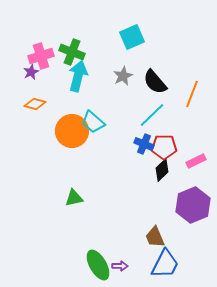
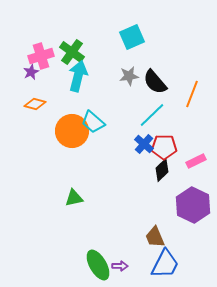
green cross: rotated 15 degrees clockwise
gray star: moved 6 px right; rotated 18 degrees clockwise
blue cross: rotated 18 degrees clockwise
purple hexagon: rotated 12 degrees counterclockwise
